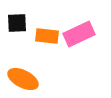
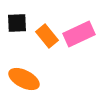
orange rectangle: rotated 45 degrees clockwise
orange ellipse: moved 1 px right
